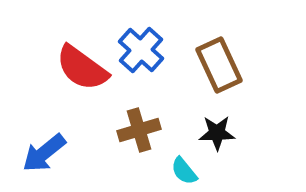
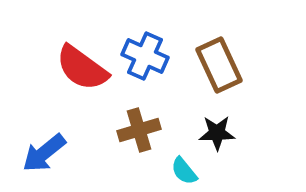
blue cross: moved 4 px right, 6 px down; rotated 18 degrees counterclockwise
